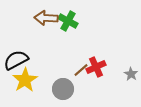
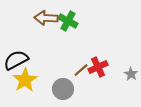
red cross: moved 2 px right
